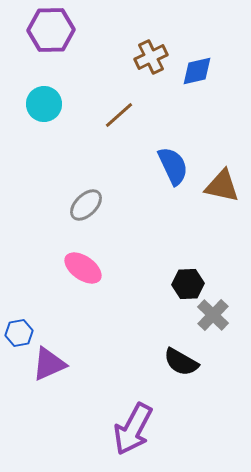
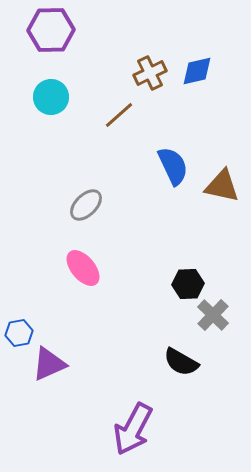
brown cross: moved 1 px left, 16 px down
cyan circle: moved 7 px right, 7 px up
pink ellipse: rotated 15 degrees clockwise
